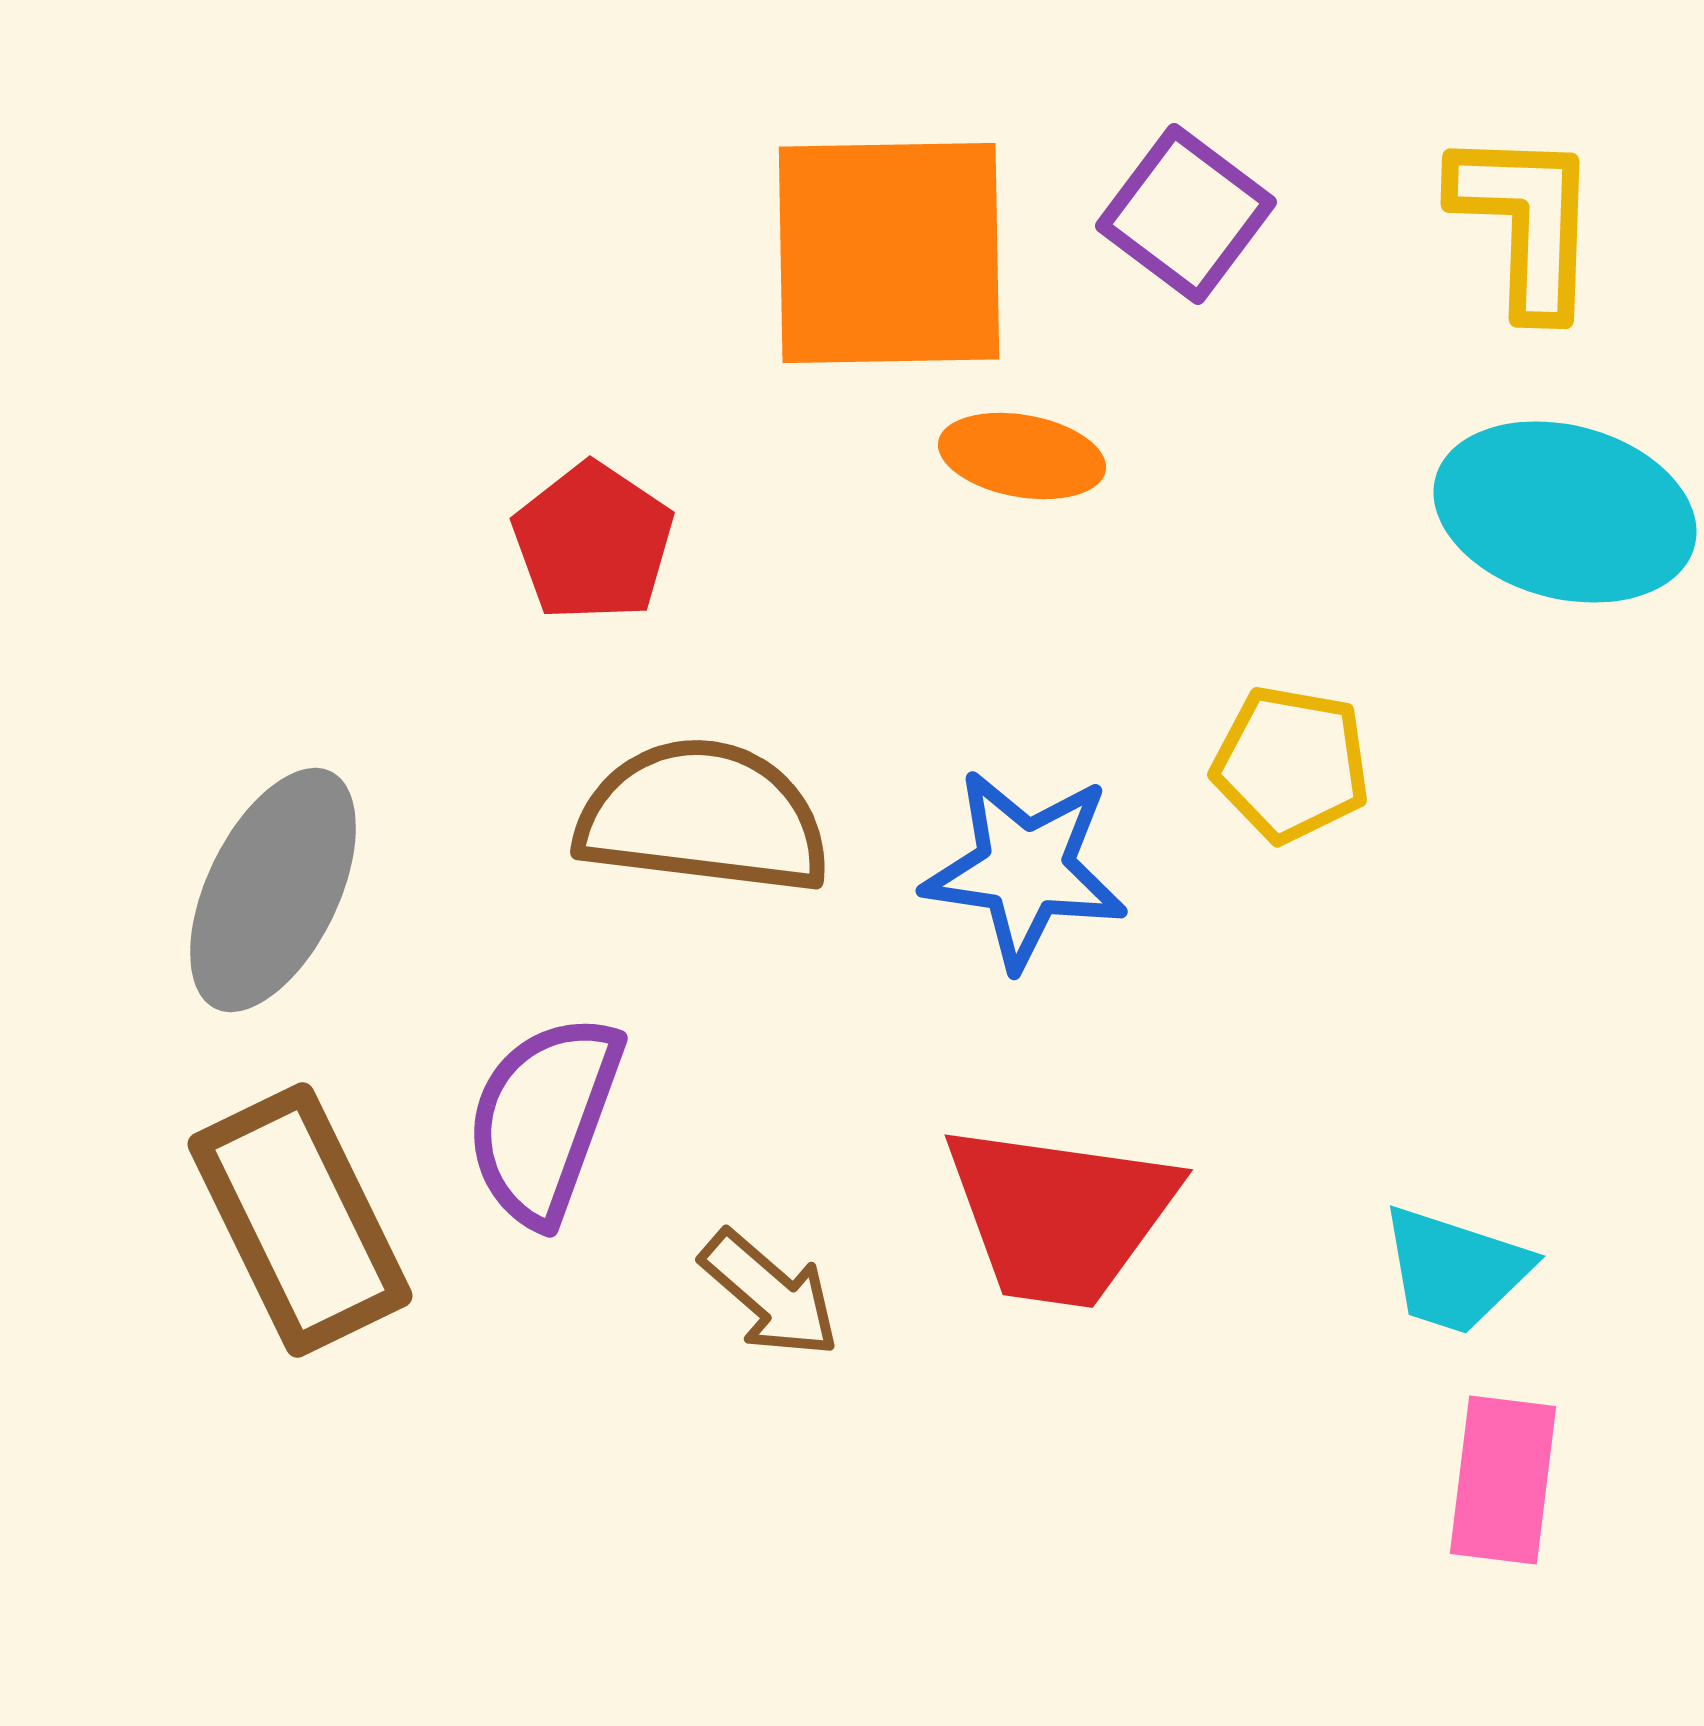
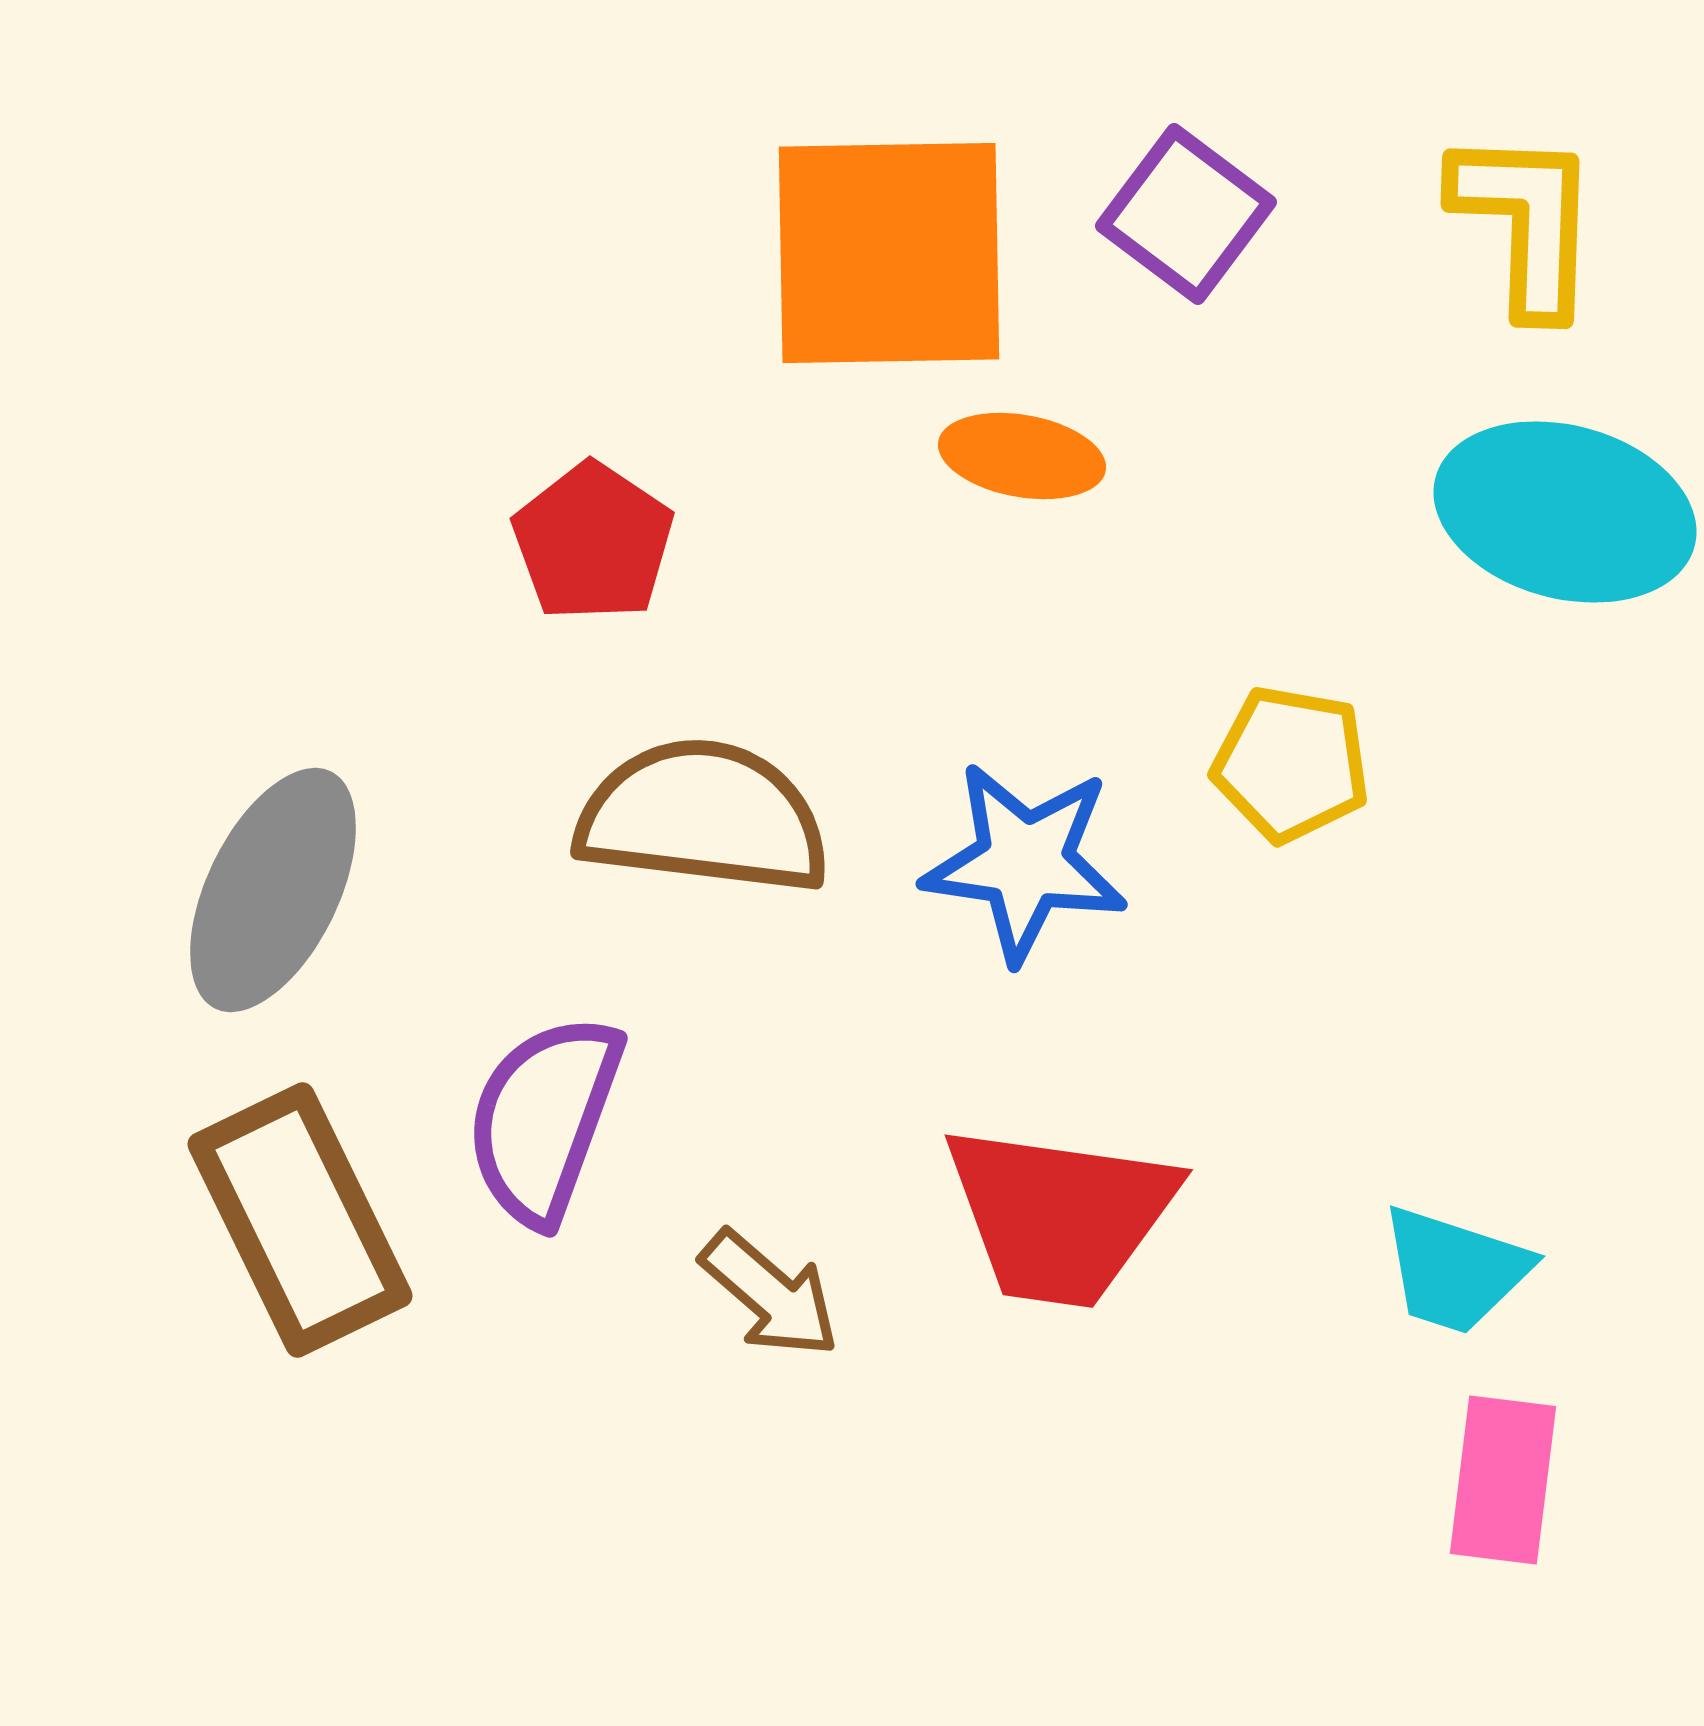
blue star: moved 7 px up
